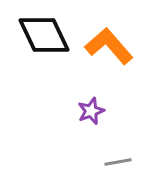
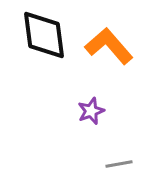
black diamond: rotated 18 degrees clockwise
gray line: moved 1 px right, 2 px down
